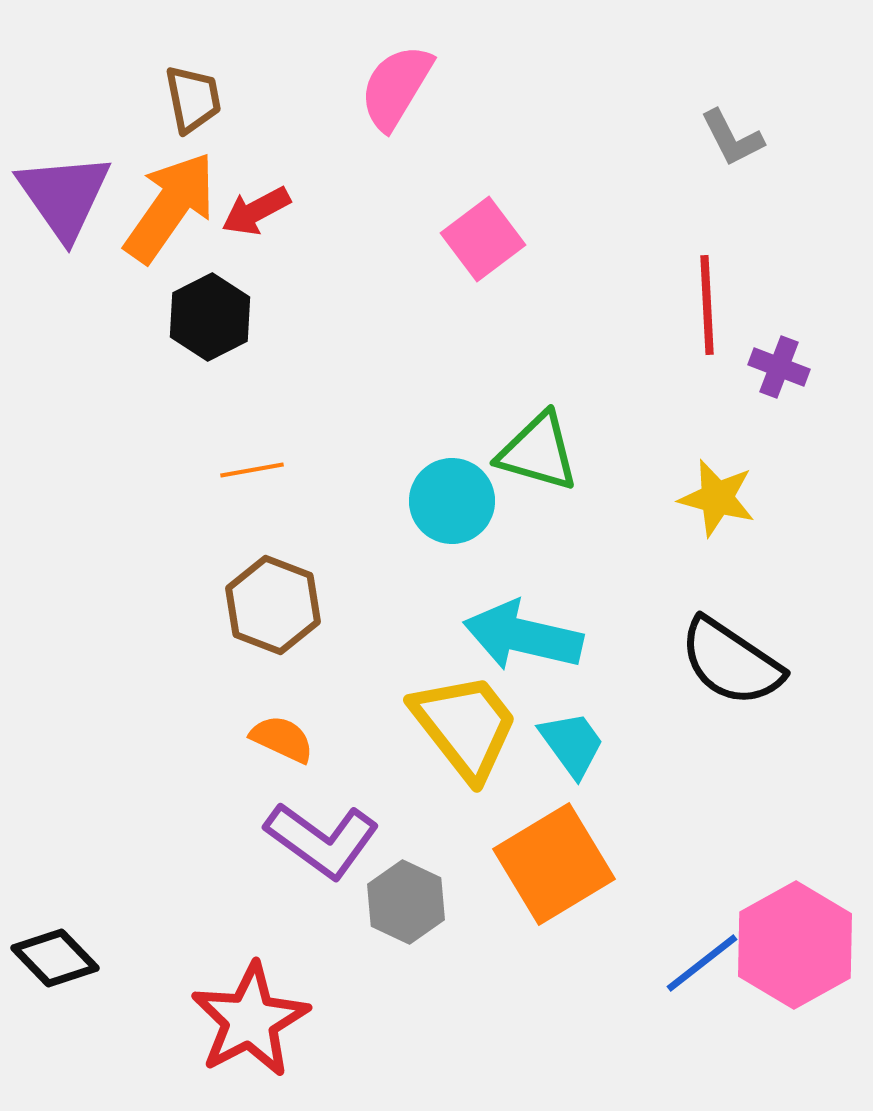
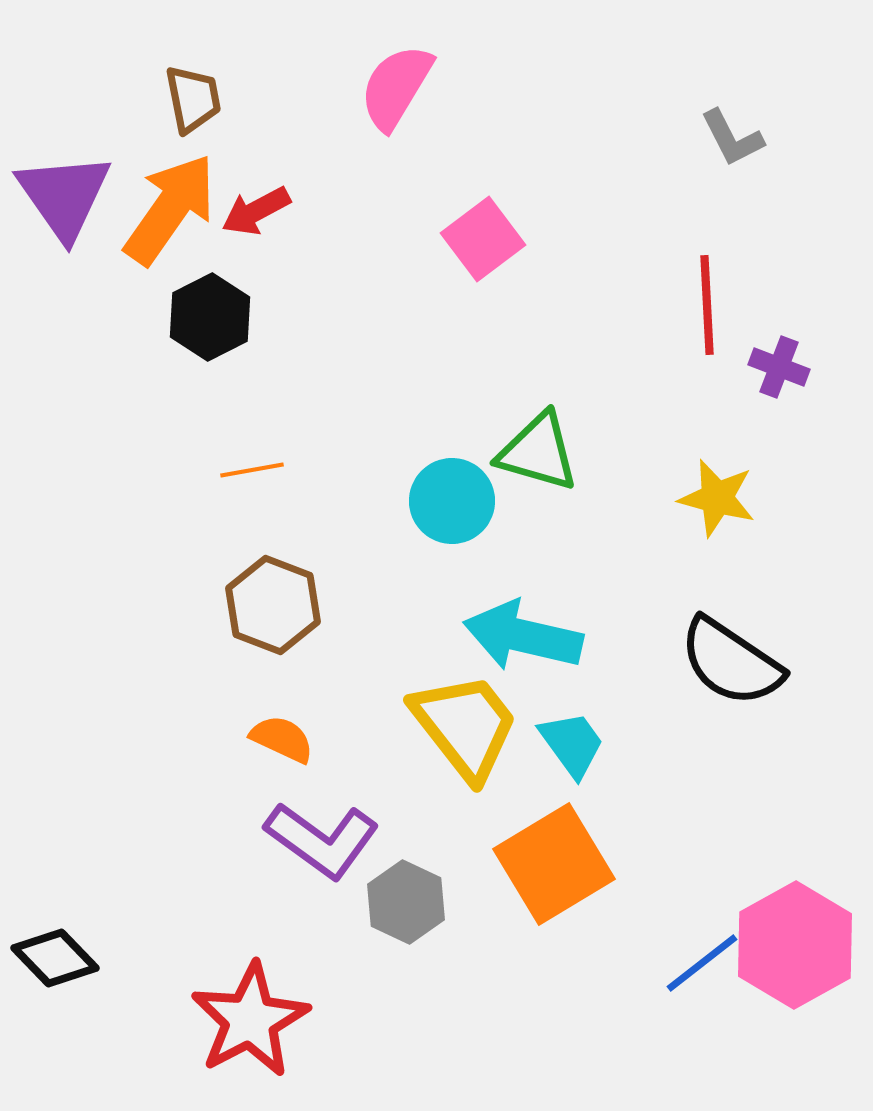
orange arrow: moved 2 px down
